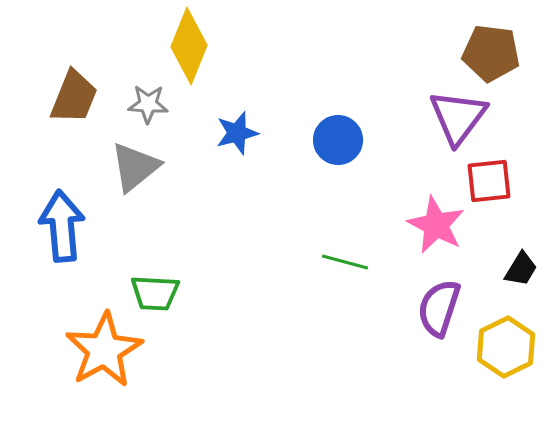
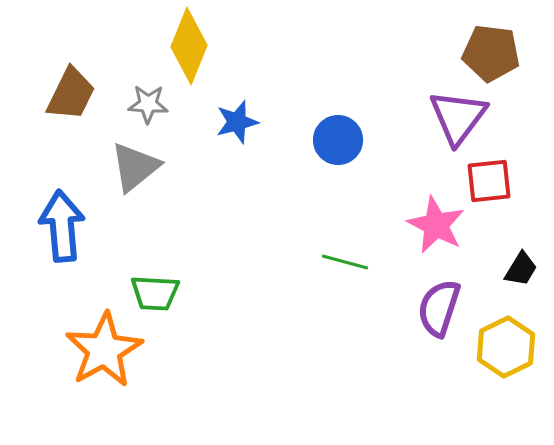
brown trapezoid: moved 3 px left, 3 px up; rotated 4 degrees clockwise
blue star: moved 11 px up
